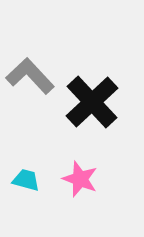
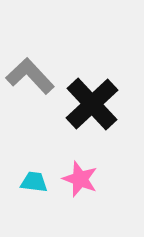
black cross: moved 2 px down
cyan trapezoid: moved 8 px right, 2 px down; rotated 8 degrees counterclockwise
